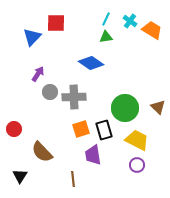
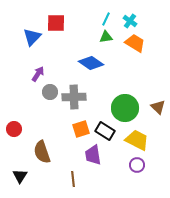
orange trapezoid: moved 17 px left, 13 px down
black rectangle: moved 1 px right, 1 px down; rotated 42 degrees counterclockwise
brown semicircle: rotated 25 degrees clockwise
